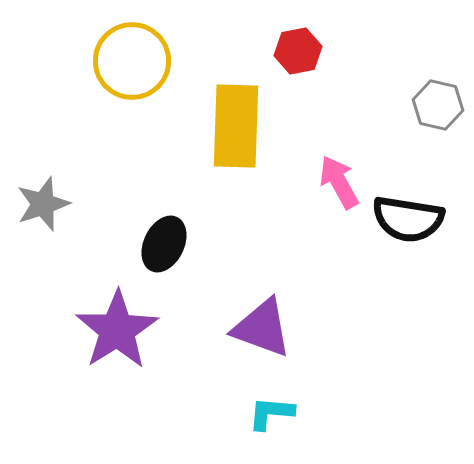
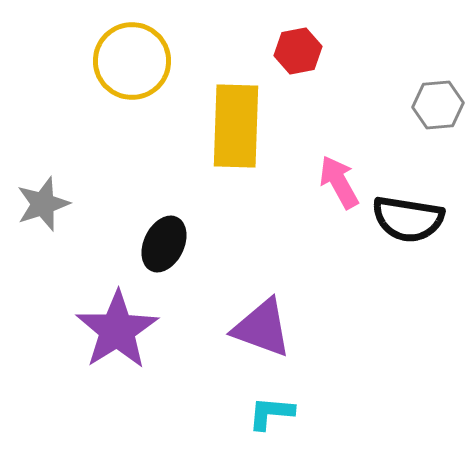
gray hexagon: rotated 18 degrees counterclockwise
